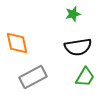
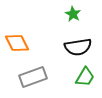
green star: rotated 28 degrees counterclockwise
orange diamond: rotated 15 degrees counterclockwise
gray rectangle: rotated 8 degrees clockwise
